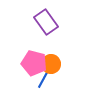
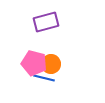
purple rectangle: rotated 70 degrees counterclockwise
blue line: rotated 75 degrees clockwise
